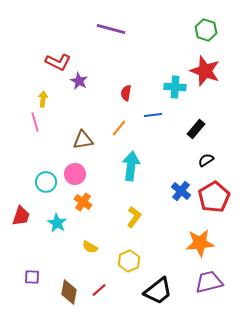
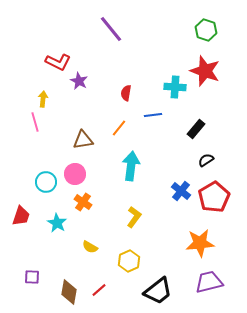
purple line: rotated 36 degrees clockwise
